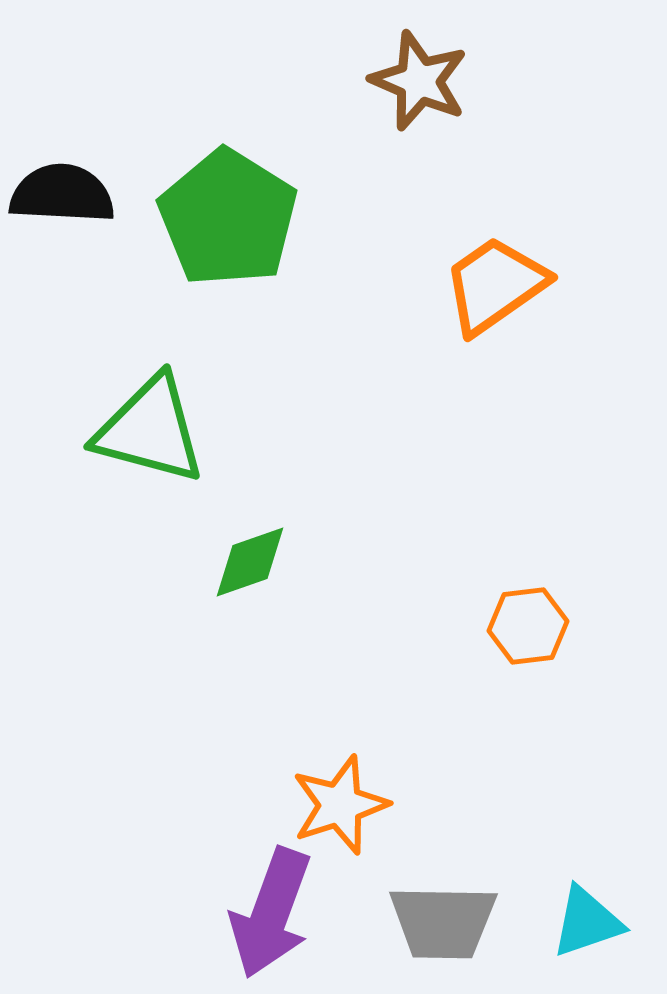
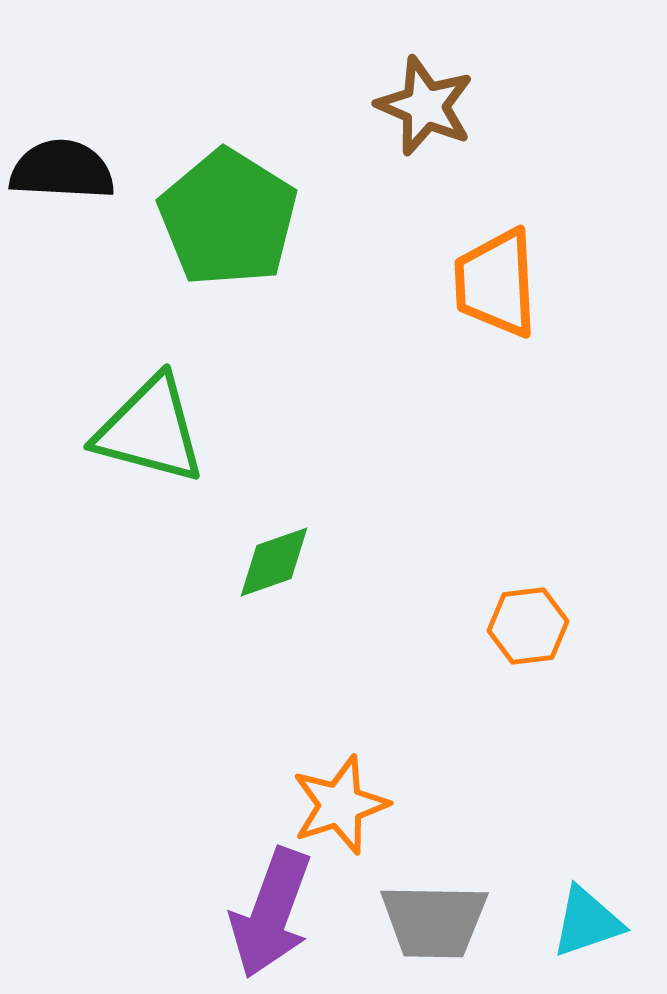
brown star: moved 6 px right, 25 px down
black semicircle: moved 24 px up
orange trapezoid: moved 1 px right, 2 px up; rotated 58 degrees counterclockwise
green diamond: moved 24 px right
gray trapezoid: moved 9 px left, 1 px up
